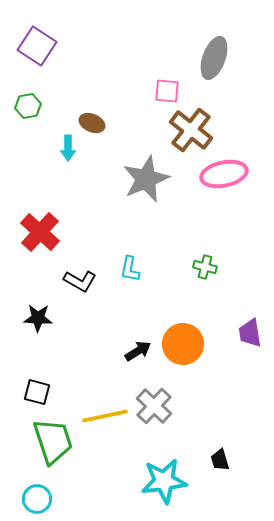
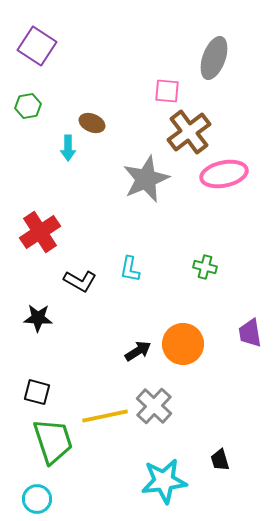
brown cross: moved 2 px left, 2 px down; rotated 15 degrees clockwise
red cross: rotated 15 degrees clockwise
